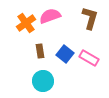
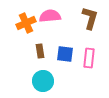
pink semicircle: rotated 15 degrees clockwise
orange cross: rotated 12 degrees clockwise
blue square: rotated 30 degrees counterclockwise
pink rectangle: rotated 66 degrees clockwise
